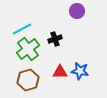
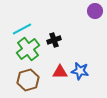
purple circle: moved 18 px right
black cross: moved 1 px left, 1 px down
